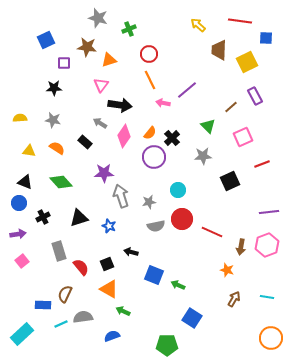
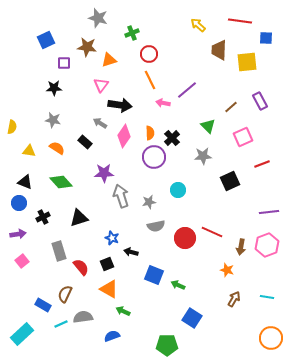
green cross at (129, 29): moved 3 px right, 4 px down
yellow square at (247, 62): rotated 20 degrees clockwise
purple rectangle at (255, 96): moved 5 px right, 5 px down
yellow semicircle at (20, 118): moved 8 px left, 9 px down; rotated 104 degrees clockwise
orange semicircle at (150, 133): rotated 40 degrees counterclockwise
red circle at (182, 219): moved 3 px right, 19 px down
blue star at (109, 226): moved 3 px right, 12 px down
blue rectangle at (43, 305): rotated 28 degrees clockwise
